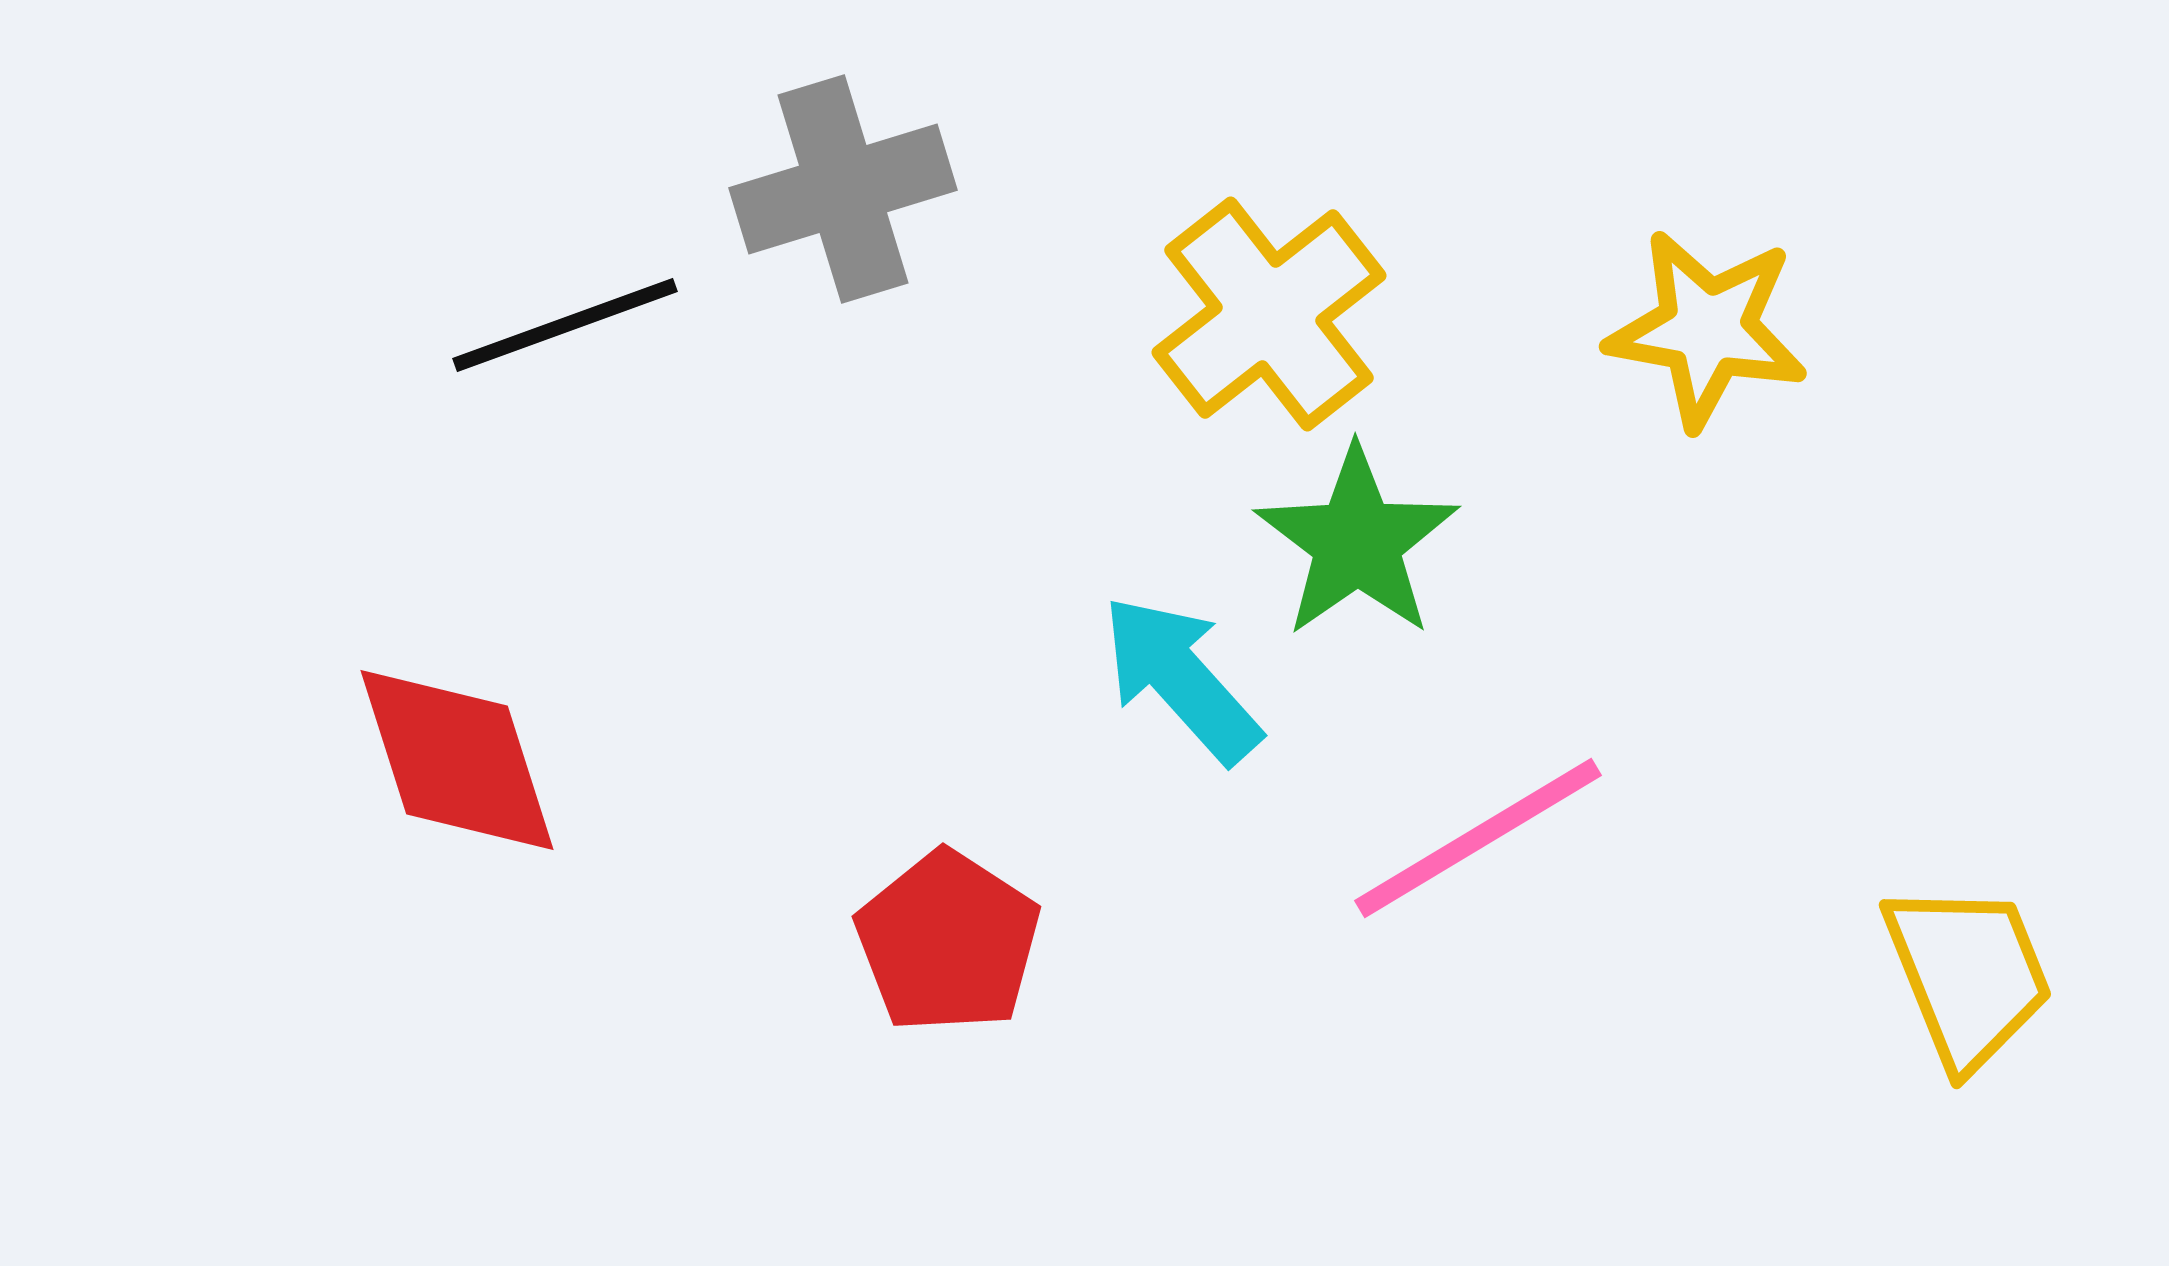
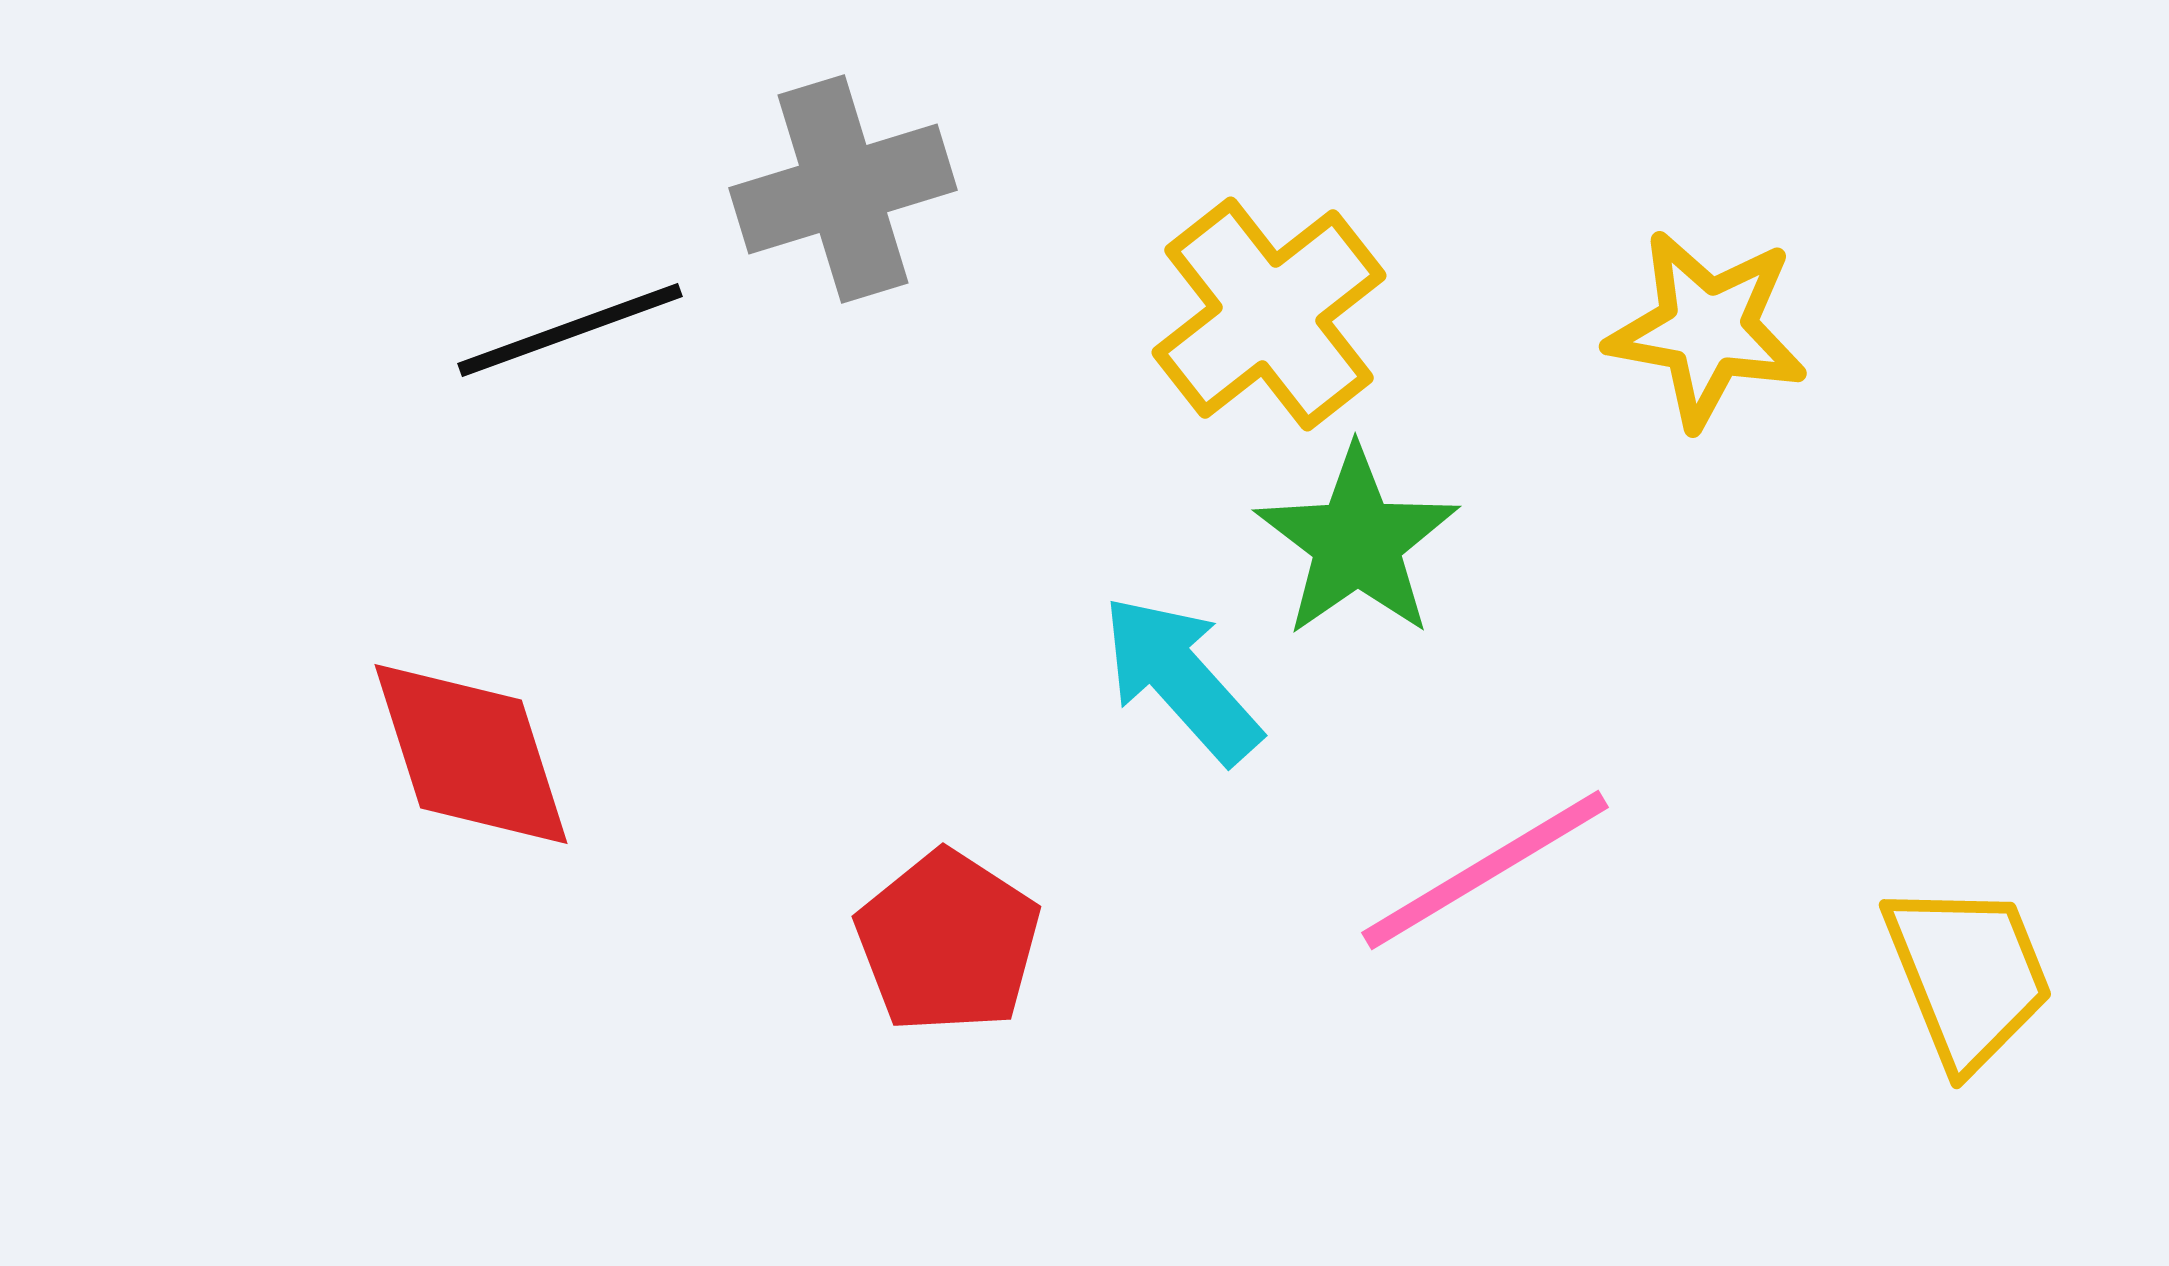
black line: moved 5 px right, 5 px down
red diamond: moved 14 px right, 6 px up
pink line: moved 7 px right, 32 px down
